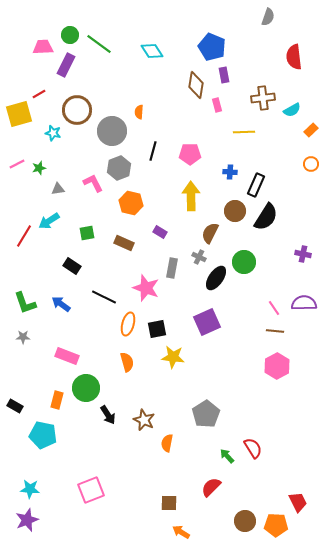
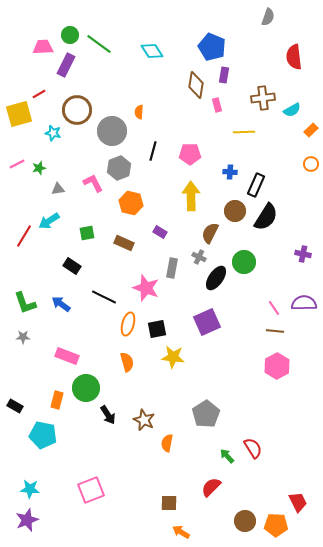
purple rectangle at (224, 75): rotated 21 degrees clockwise
